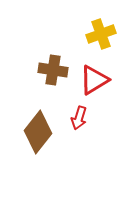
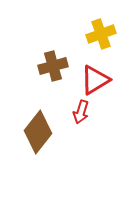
brown cross: moved 4 px up; rotated 24 degrees counterclockwise
red triangle: moved 1 px right
red arrow: moved 2 px right, 6 px up
